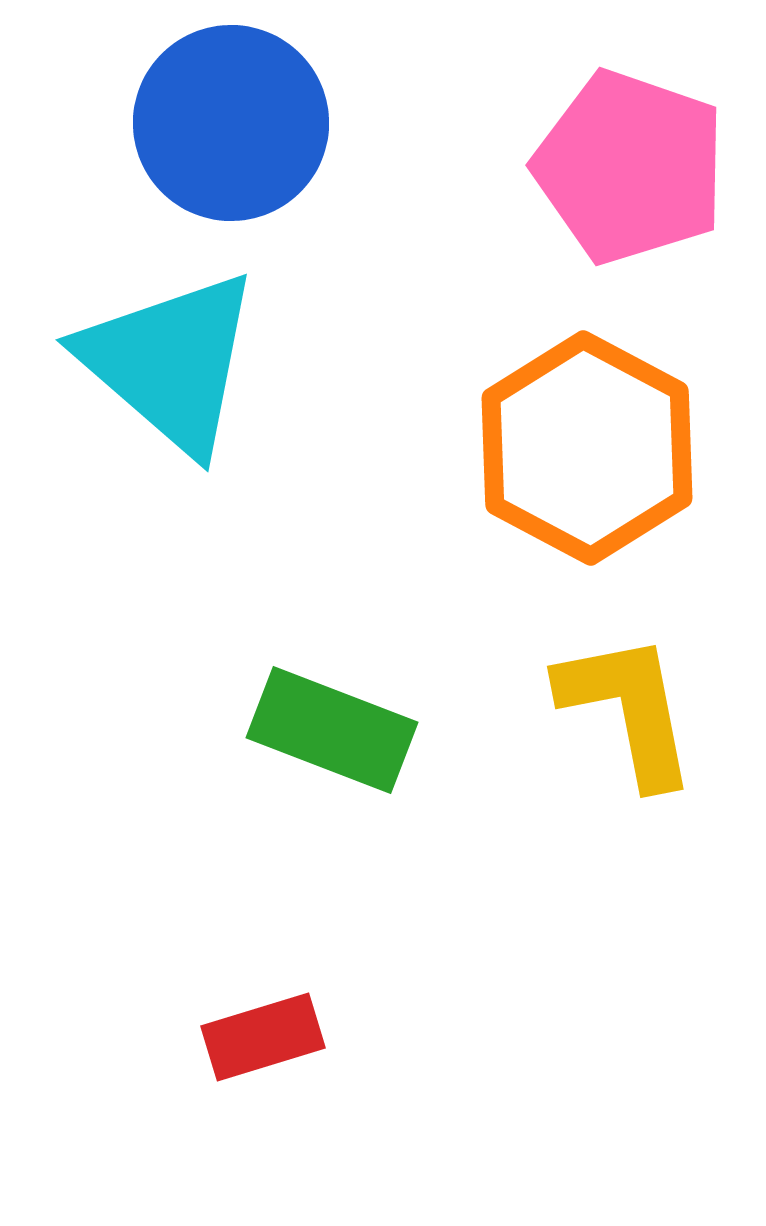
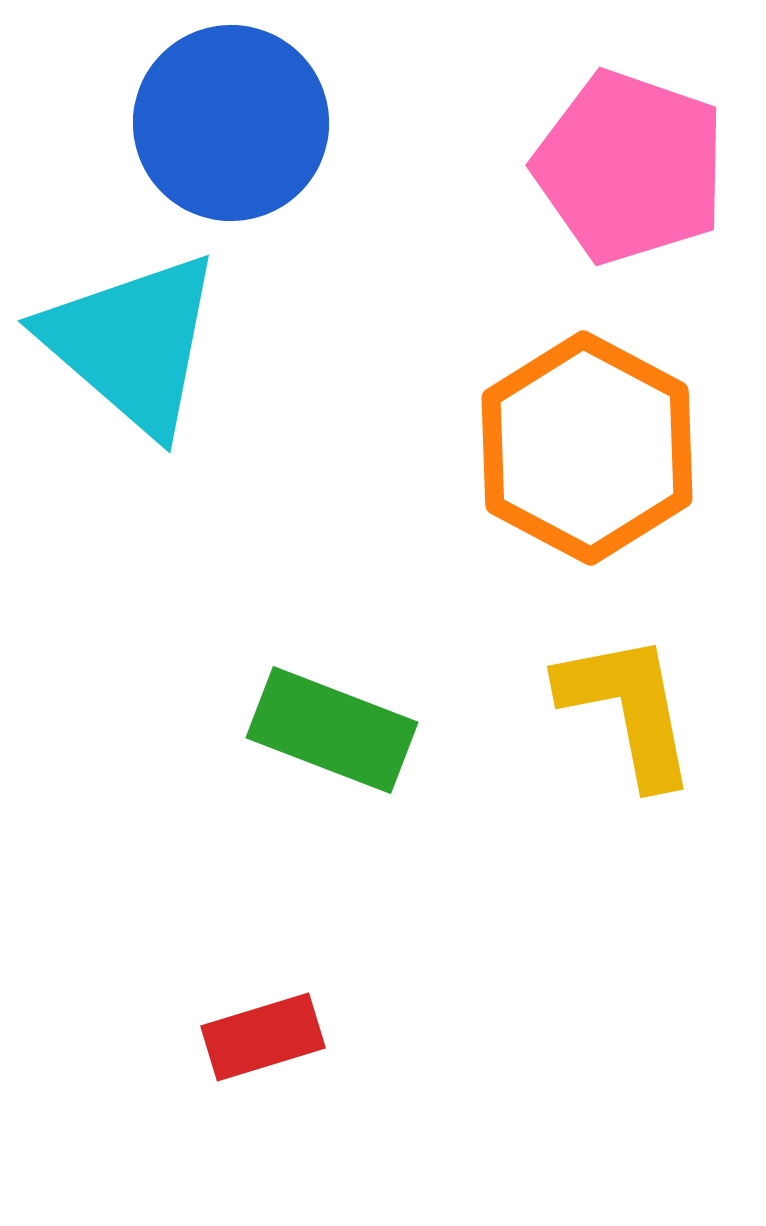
cyan triangle: moved 38 px left, 19 px up
